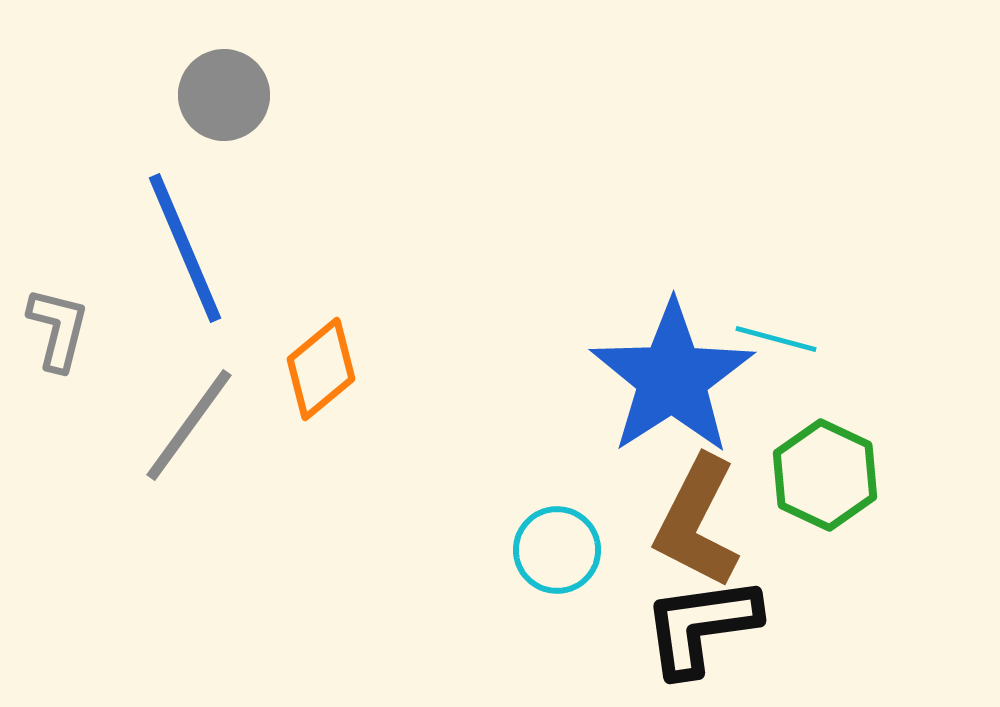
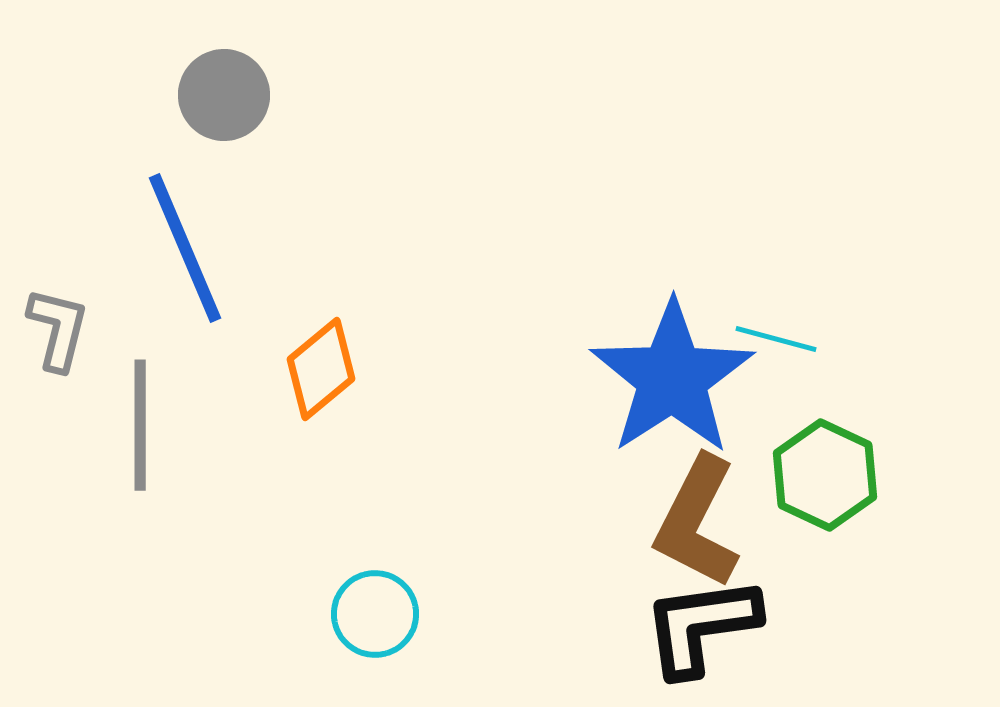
gray line: moved 49 px left; rotated 36 degrees counterclockwise
cyan circle: moved 182 px left, 64 px down
